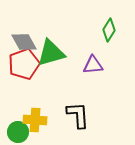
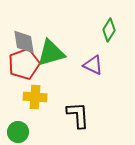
gray diamond: rotated 20 degrees clockwise
purple triangle: rotated 30 degrees clockwise
yellow cross: moved 23 px up
